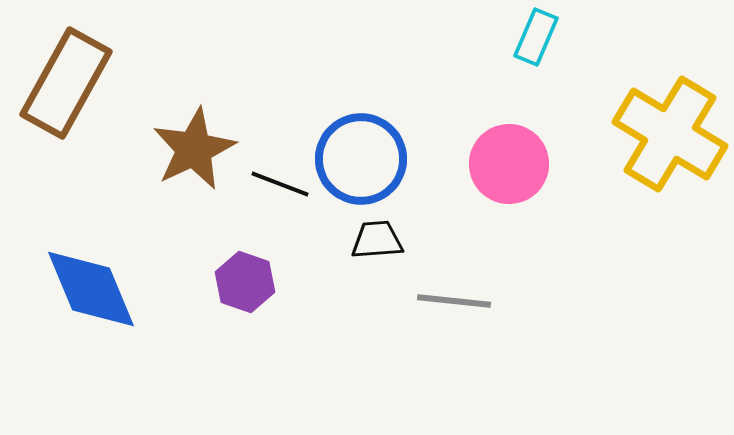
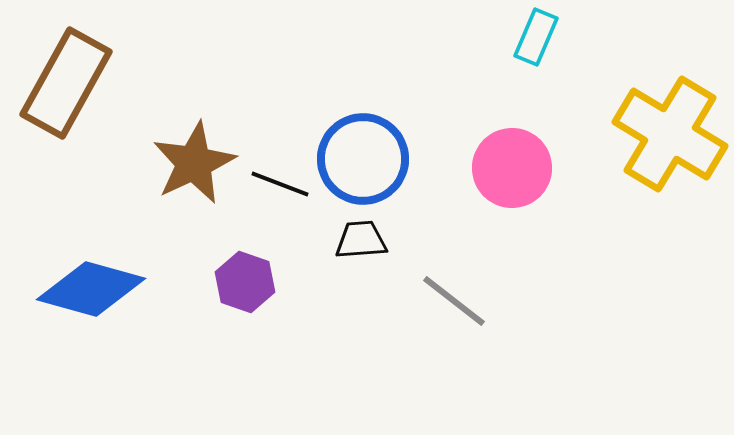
brown star: moved 14 px down
blue circle: moved 2 px right
pink circle: moved 3 px right, 4 px down
black trapezoid: moved 16 px left
blue diamond: rotated 52 degrees counterclockwise
gray line: rotated 32 degrees clockwise
